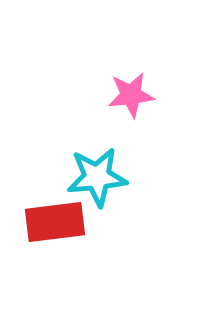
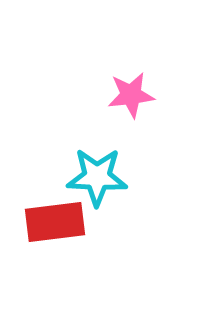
cyan star: rotated 8 degrees clockwise
